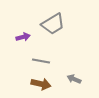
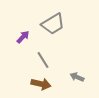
purple arrow: rotated 32 degrees counterclockwise
gray line: moved 2 px right, 1 px up; rotated 48 degrees clockwise
gray arrow: moved 3 px right, 2 px up
